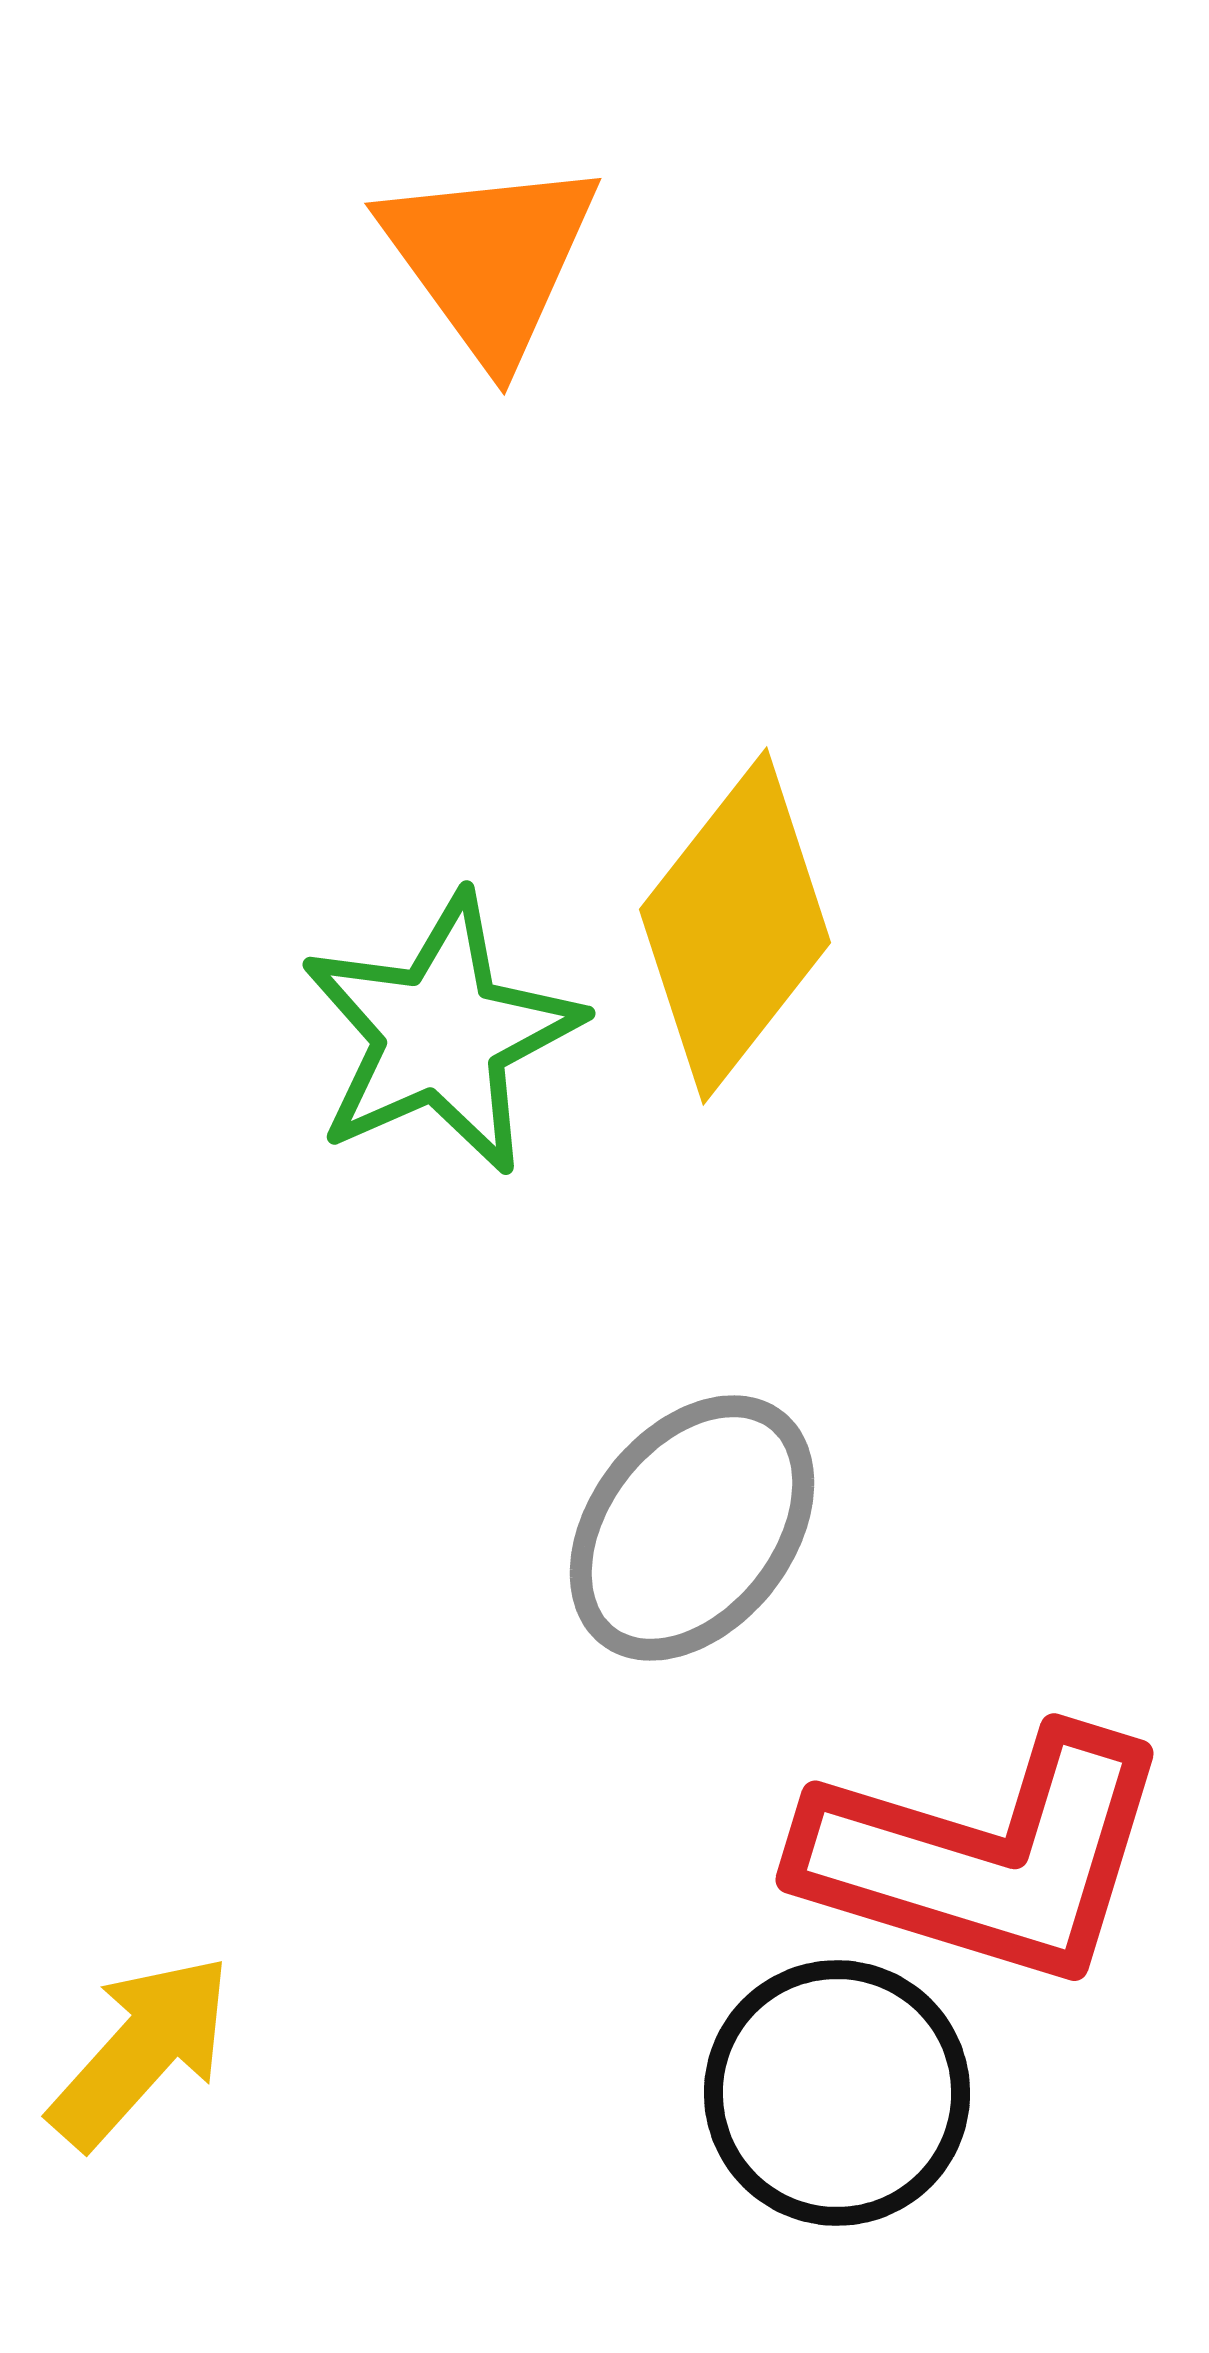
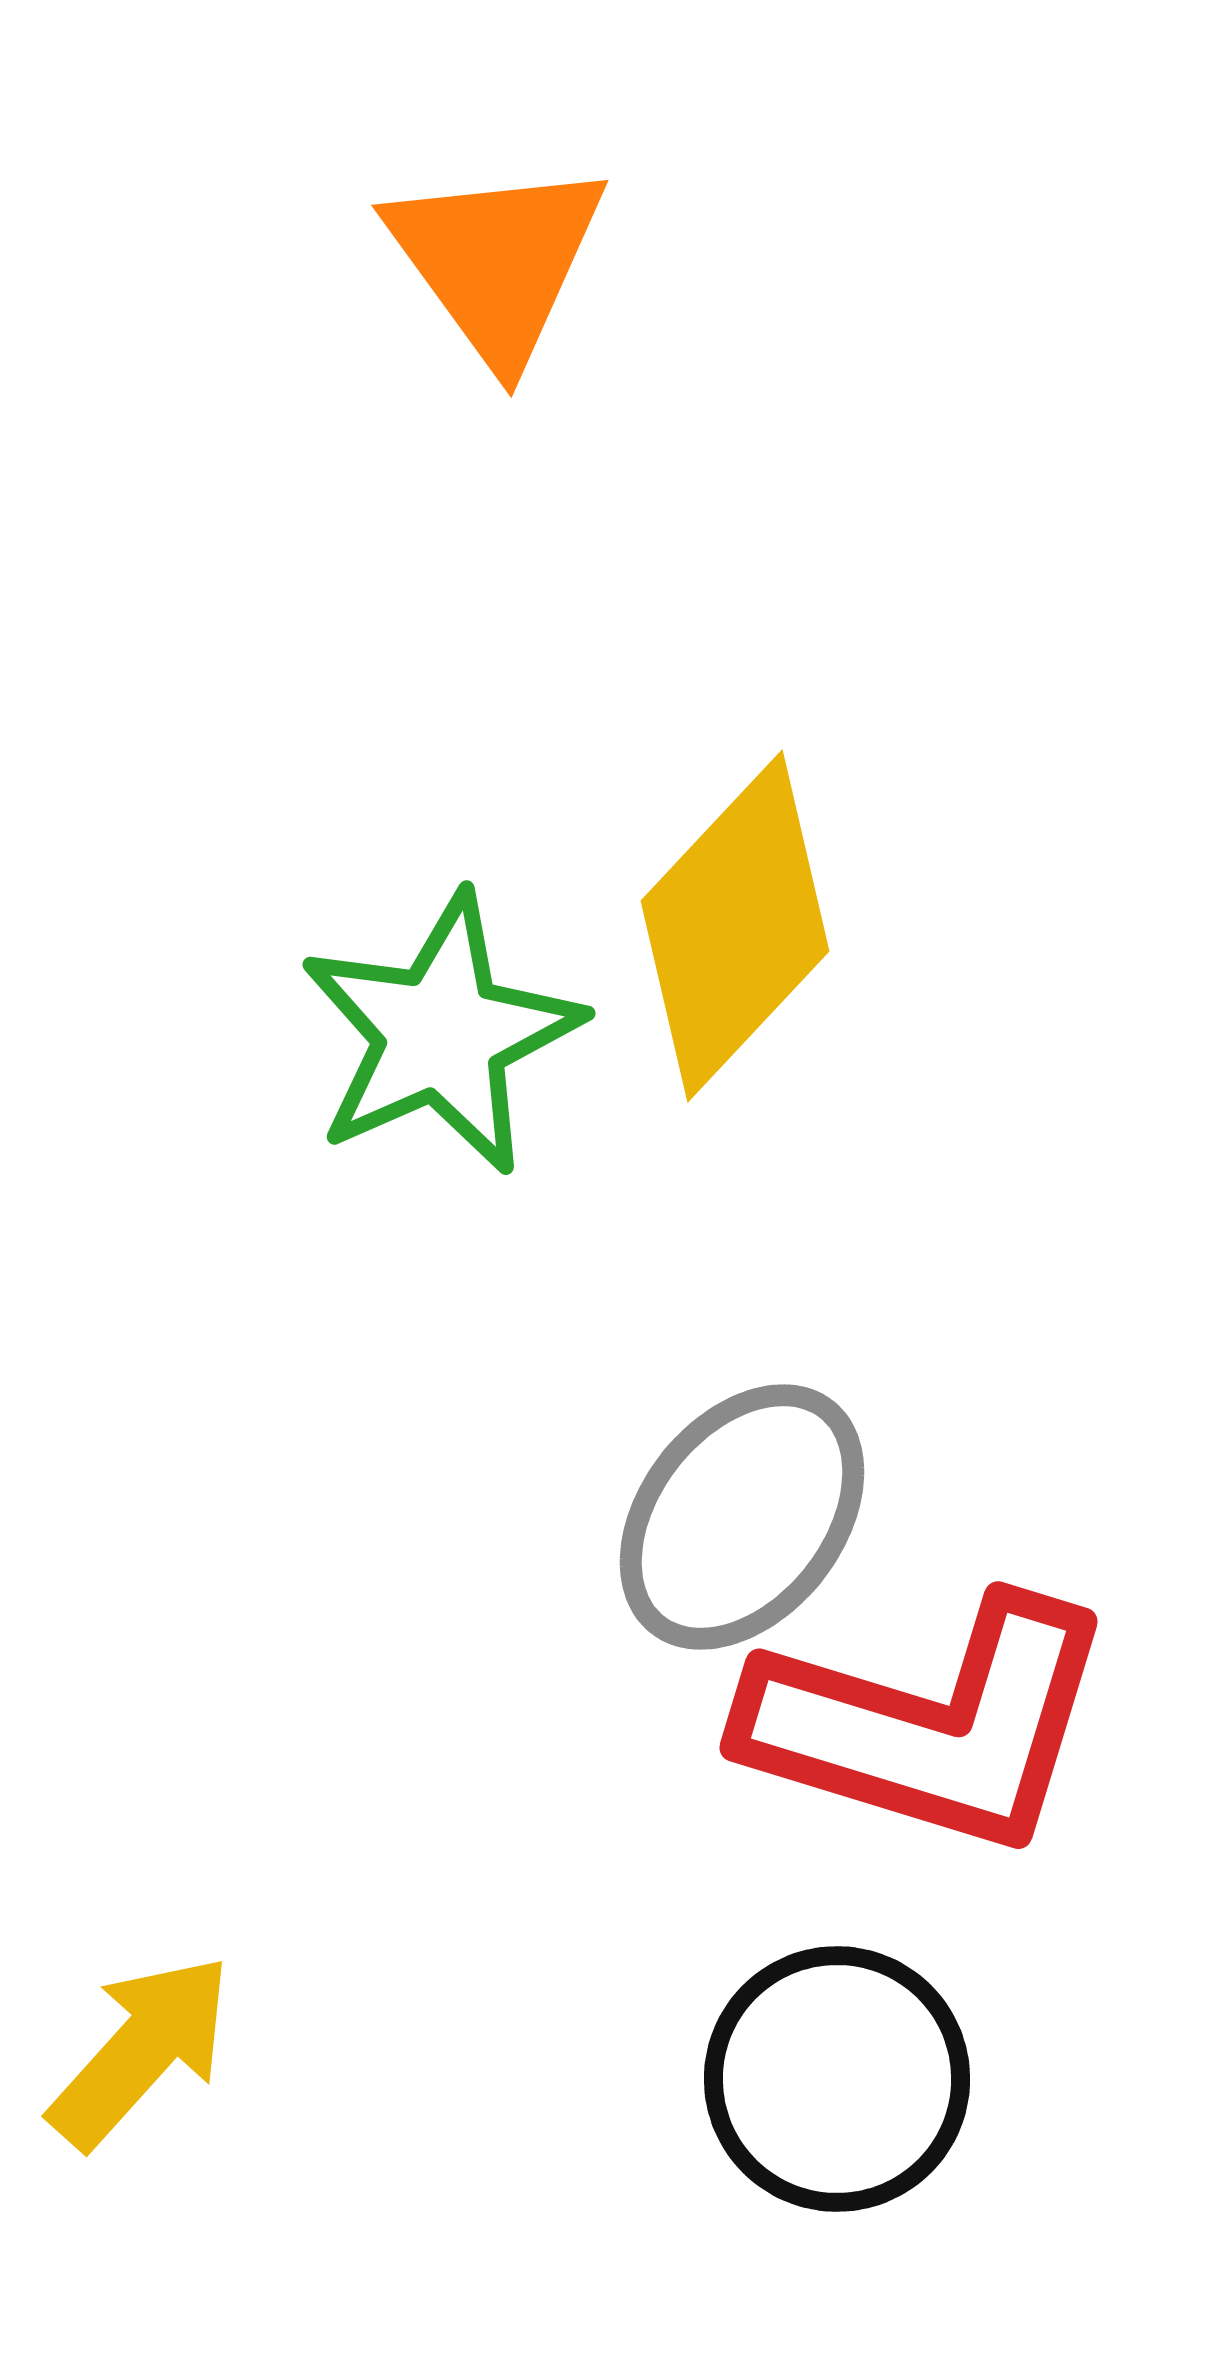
orange triangle: moved 7 px right, 2 px down
yellow diamond: rotated 5 degrees clockwise
gray ellipse: moved 50 px right, 11 px up
red L-shape: moved 56 px left, 132 px up
black circle: moved 14 px up
